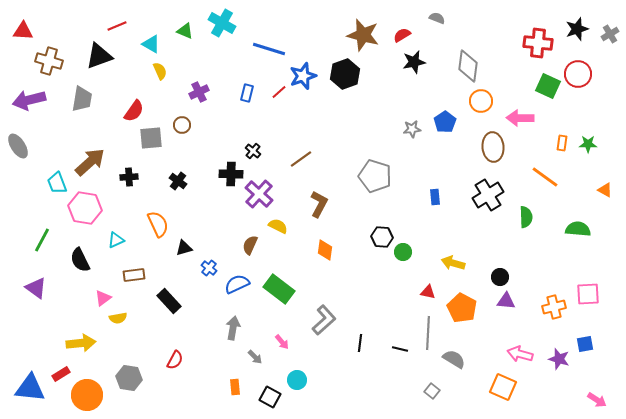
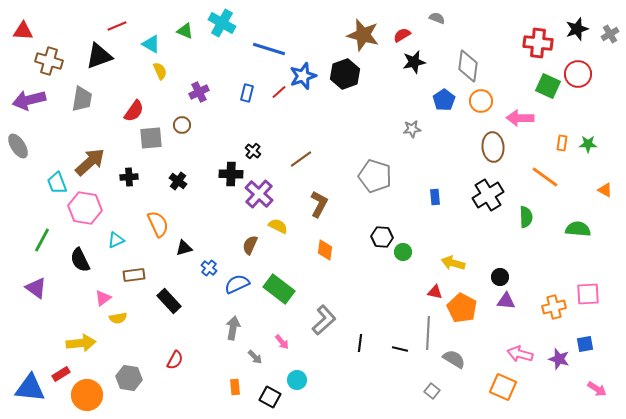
blue pentagon at (445, 122): moved 1 px left, 22 px up
red triangle at (428, 292): moved 7 px right
pink arrow at (597, 400): moved 11 px up
